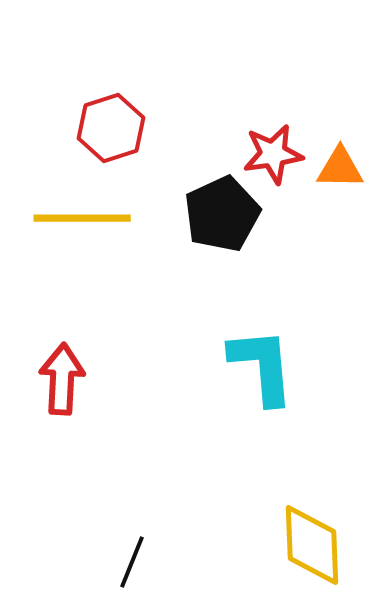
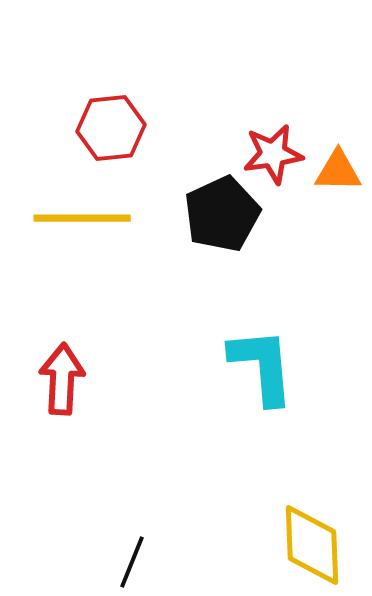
red hexagon: rotated 12 degrees clockwise
orange triangle: moved 2 px left, 3 px down
